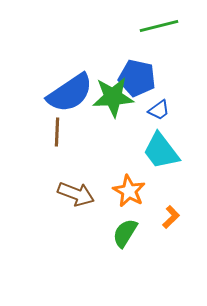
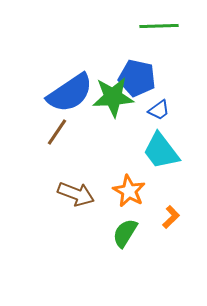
green line: rotated 12 degrees clockwise
brown line: rotated 32 degrees clockwise
